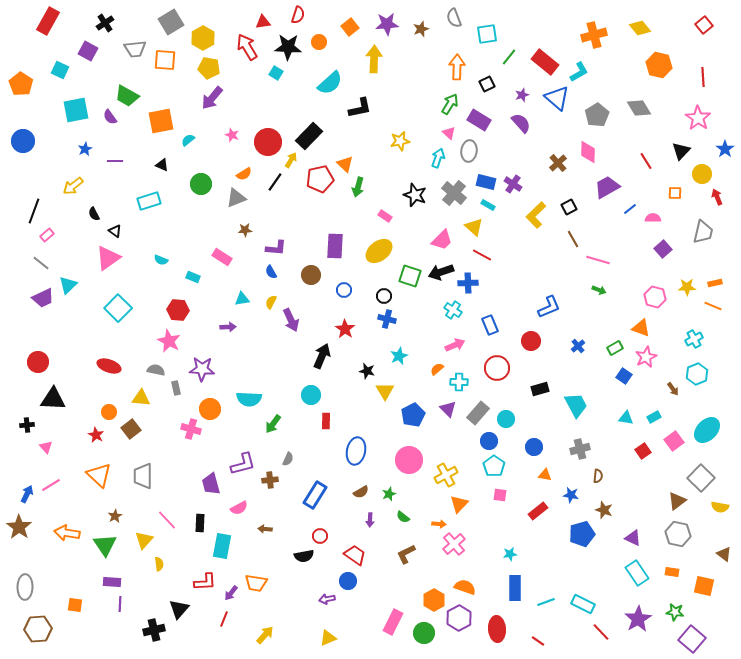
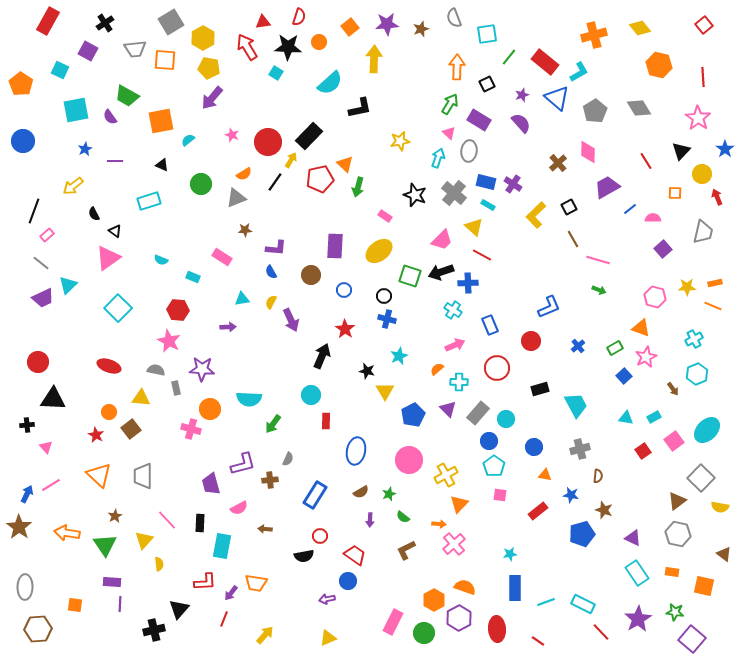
red semicircle at (298, 15): moved 1 px right, 2 px down
gray pentagon at (597, 115): moved 2 px left, 4 px up
blue square at (624, 376): rotated 14 degrees clockwise
brown L-shape at (406, 554): moved 4 px up
